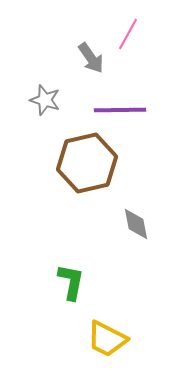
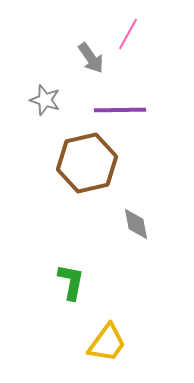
yellow trapezoid: moved 4 px down; rotated 81 degrees counterclockwise
